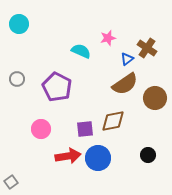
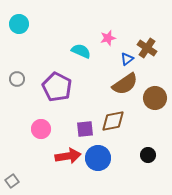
gray square: moved 1 px right, 1 px up
